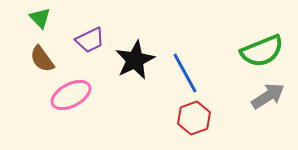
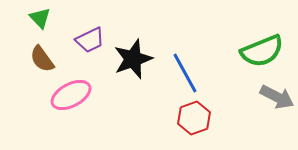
black star: moved 2 px left, 1 px up; rotated 6 degrees clockwise
gray arrow: moved 9 px right, 1 px down; rotated 60 degrees clockwise
